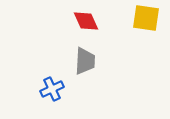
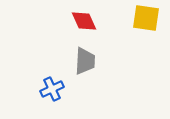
red diamond: moved 2 px left
